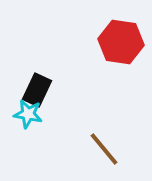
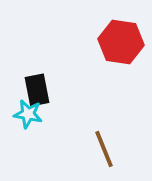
black rectangle: rotated 36 degrees counterclockwise
brown line: rotated 18 degrees clockwise
